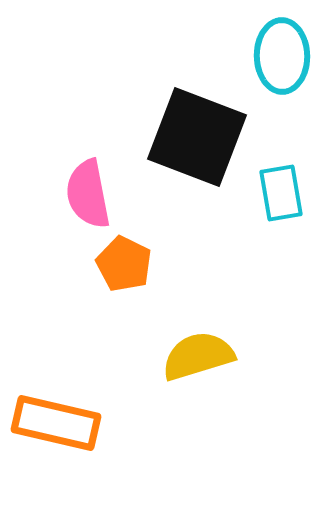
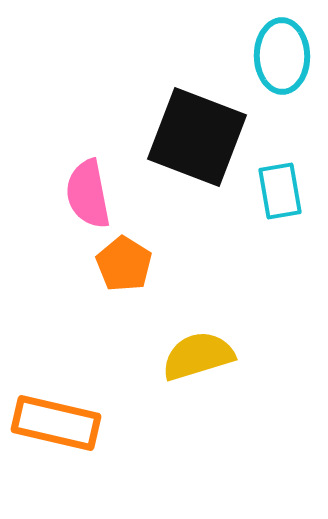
cyan rectangle: moved 1 px left, 2 px up
orange pentagon: rotated 6 degrees clockwise
